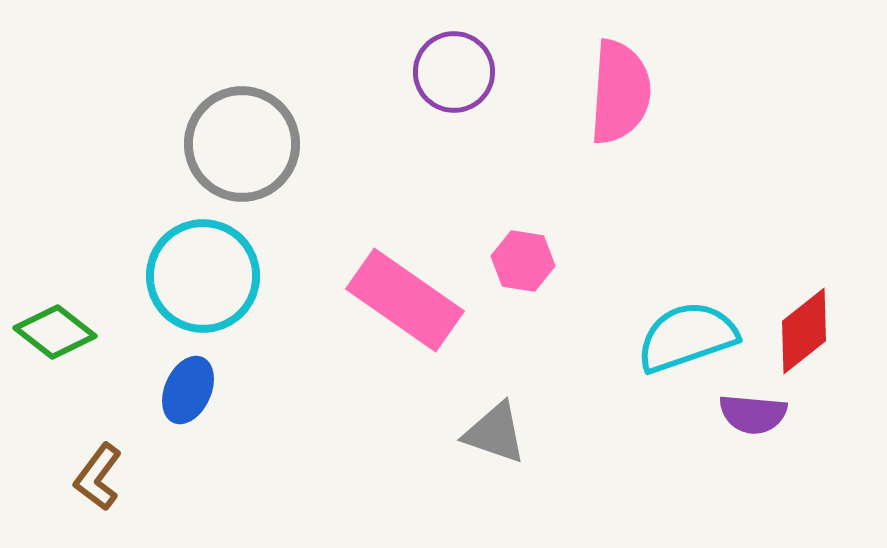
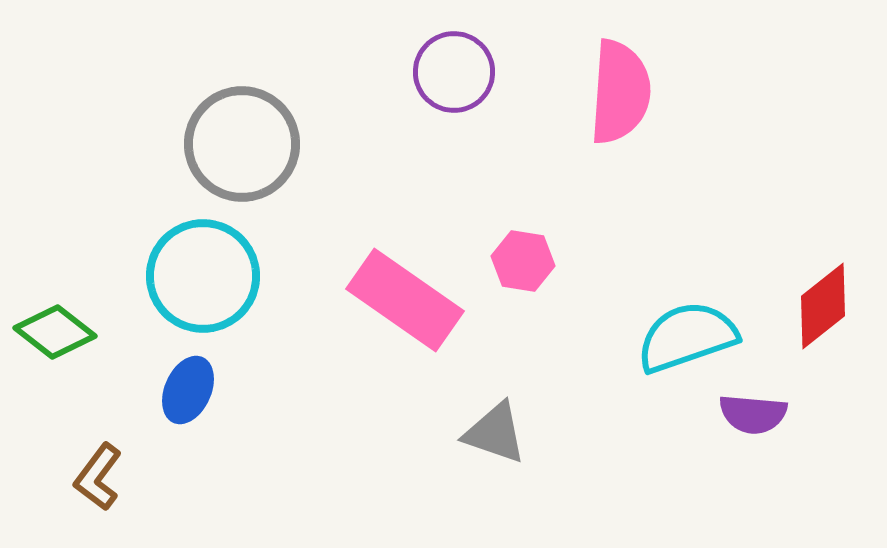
red diamond: moved 19 px right, 25 px up
